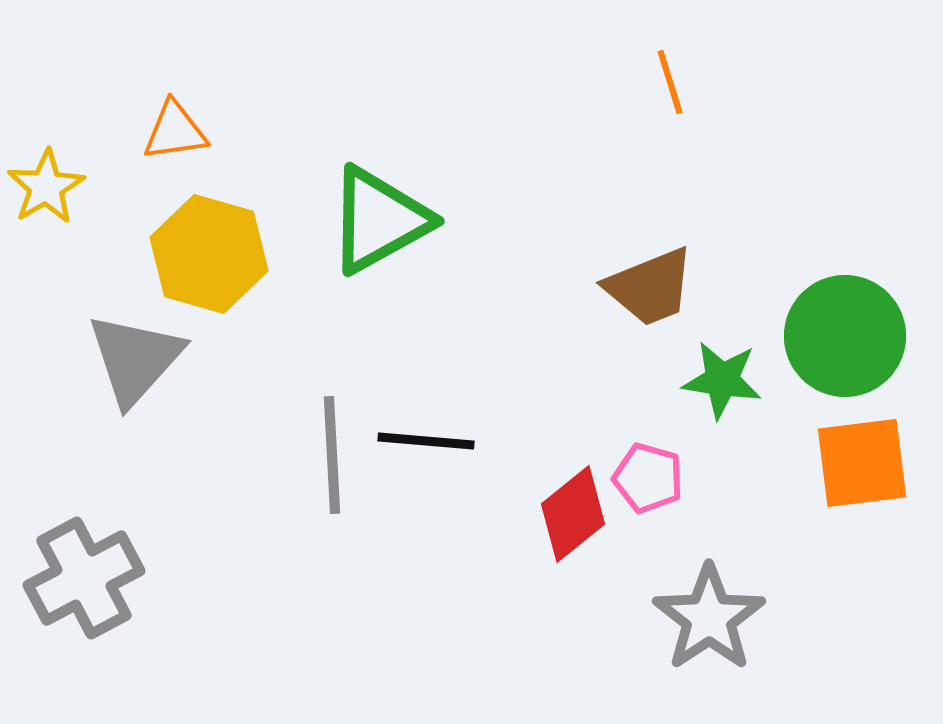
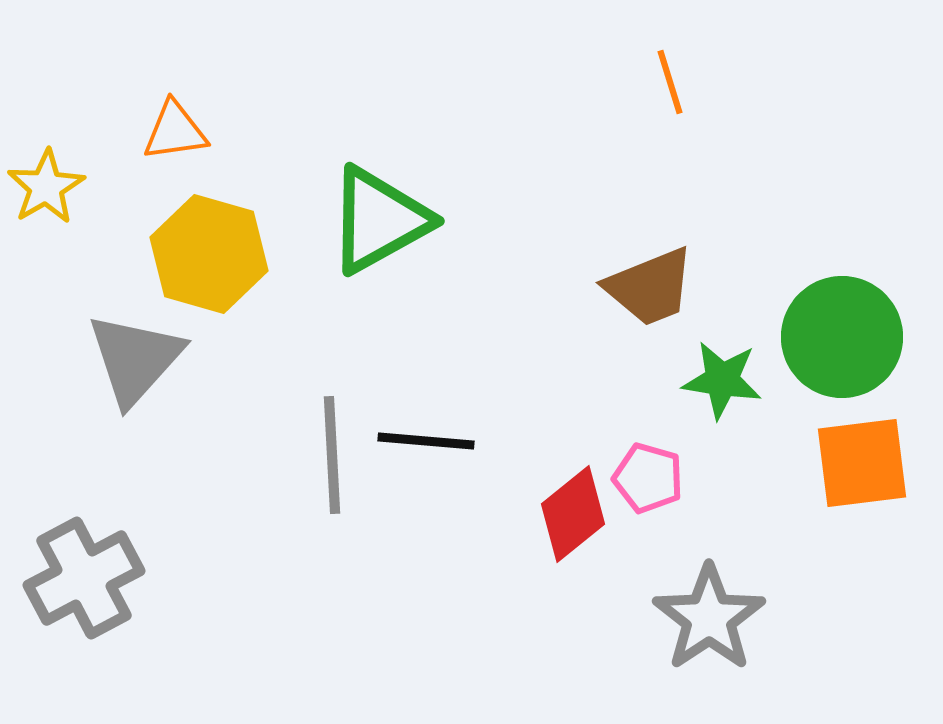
green circle: moved 3 px left, 1 px down
